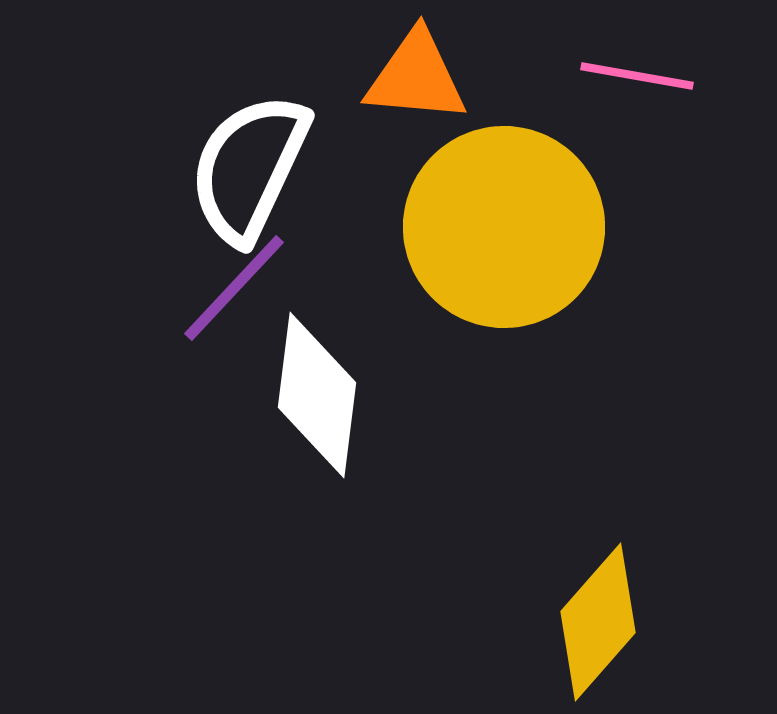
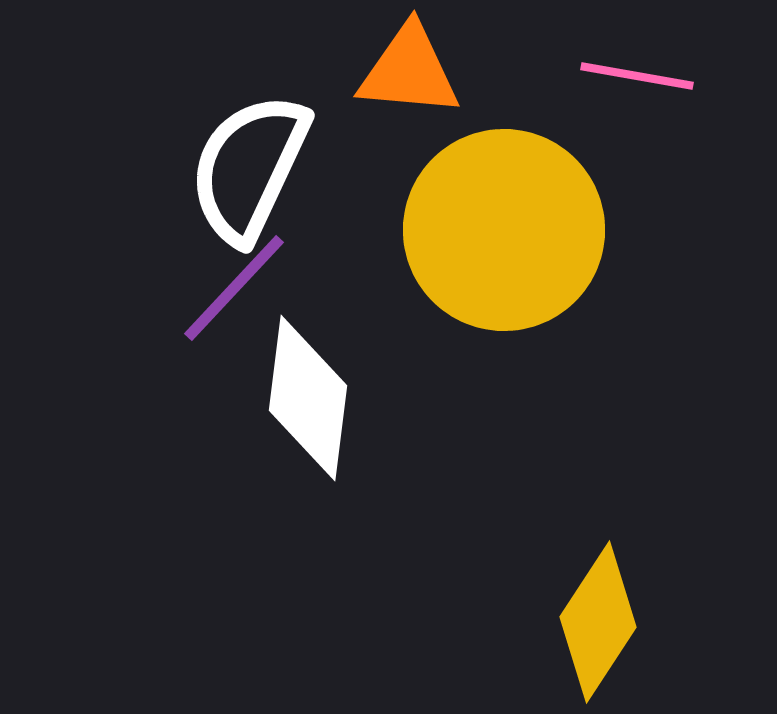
orange triangle: moved 7 px left, 6 px up
yellow circle: moved 3 px down
white diamond: moved 9 px left, 3 px down
yellow diamond: rotated 8 degrees counterclockwise
